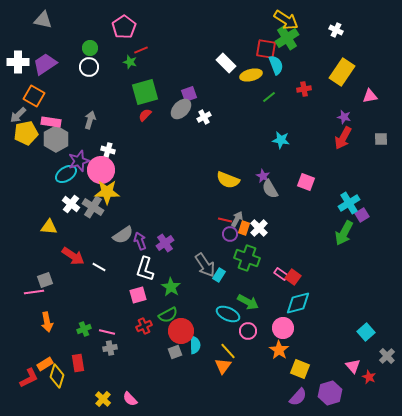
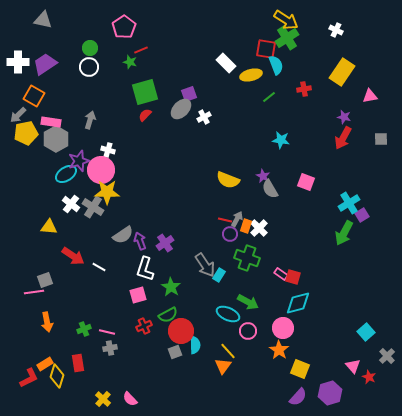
orange rectangle at (244, 228): moved 2 px right, 2 px up
red square at (293, 277): rotated 21 degrees counterclockwise
